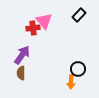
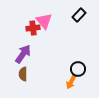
purple arrow: moved 1 px right, 1 px up
brown semicircle: moved 2 px right, 1 px down
orange arrow: rotated 24 degrees clockwise
